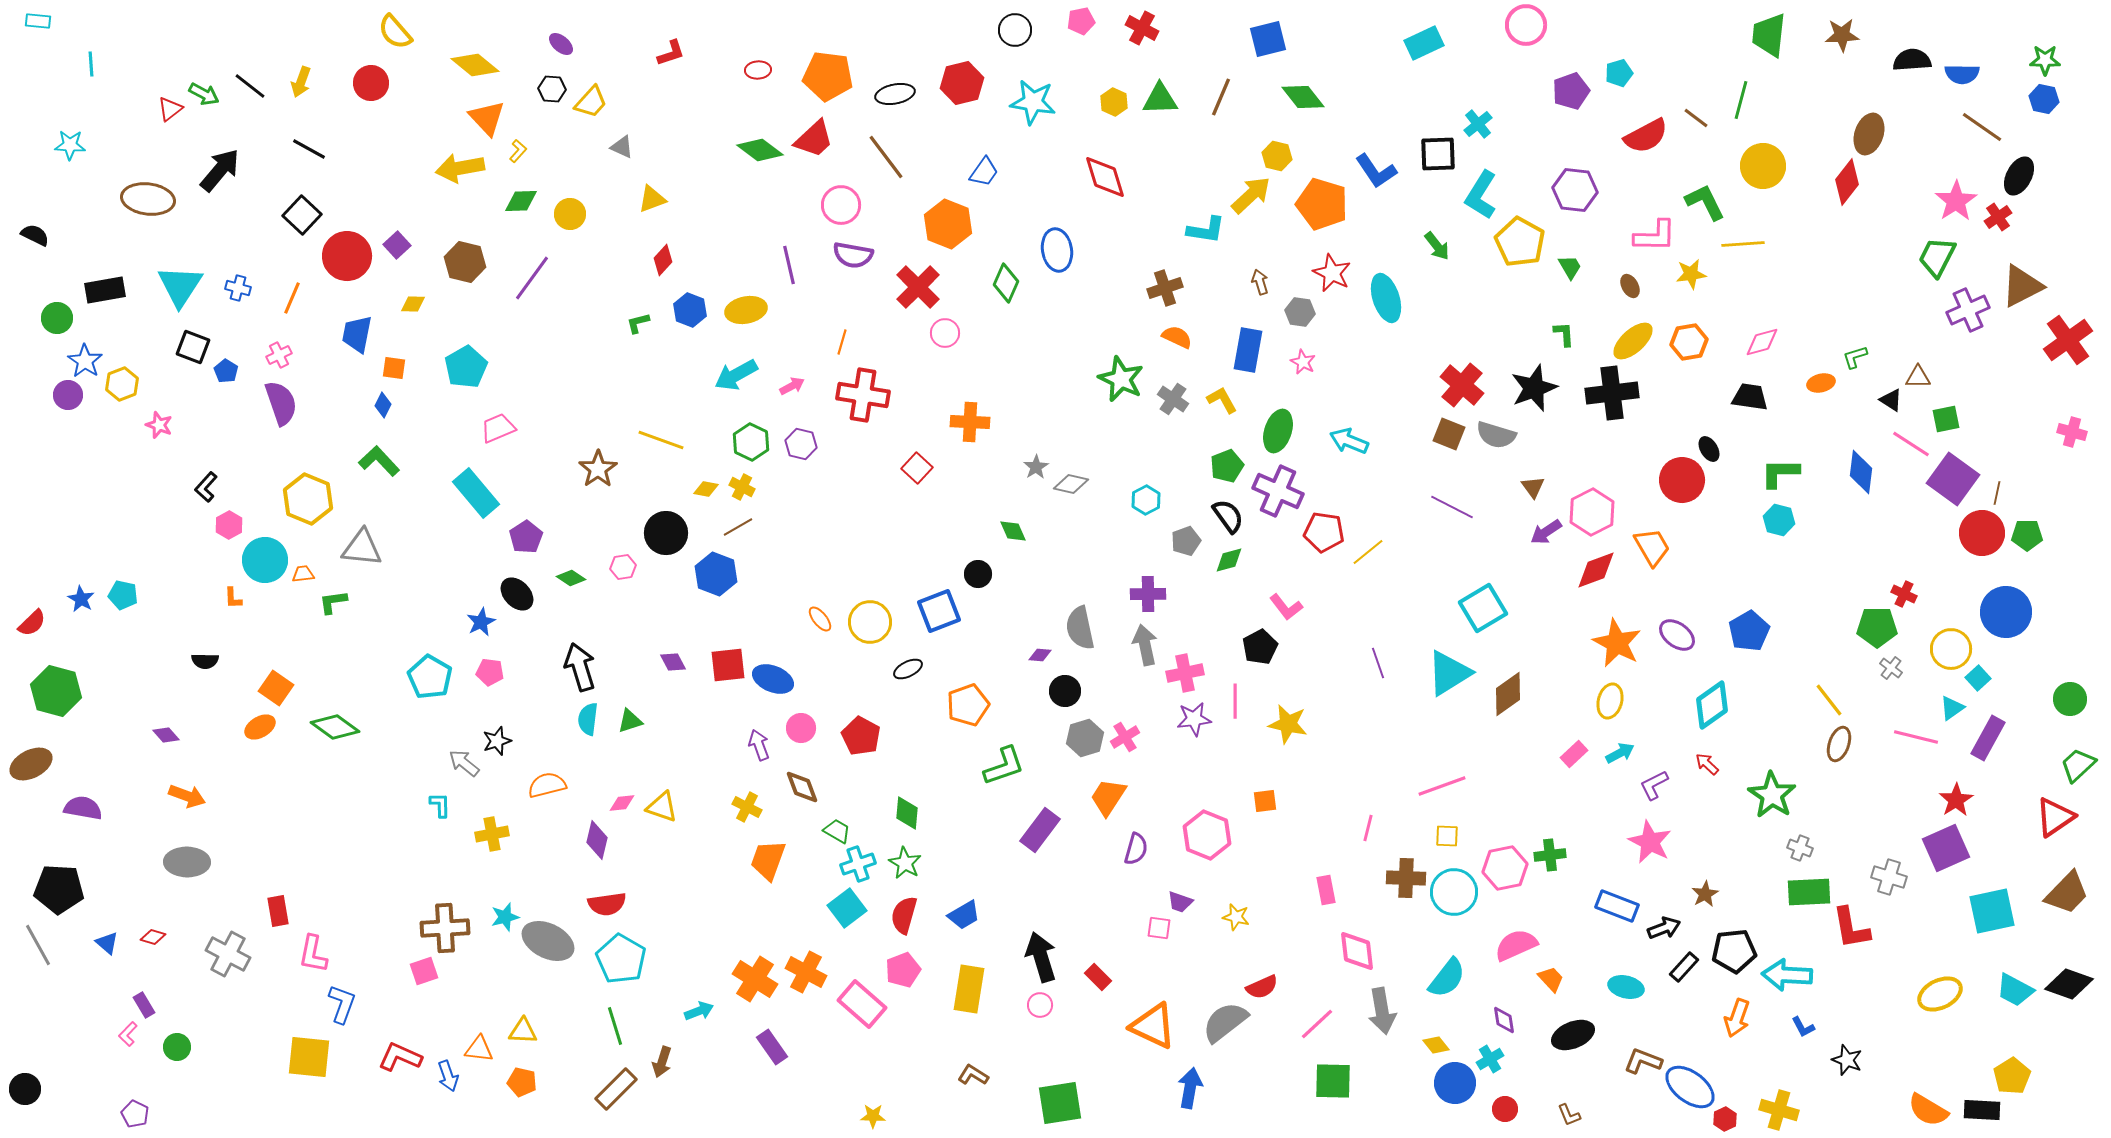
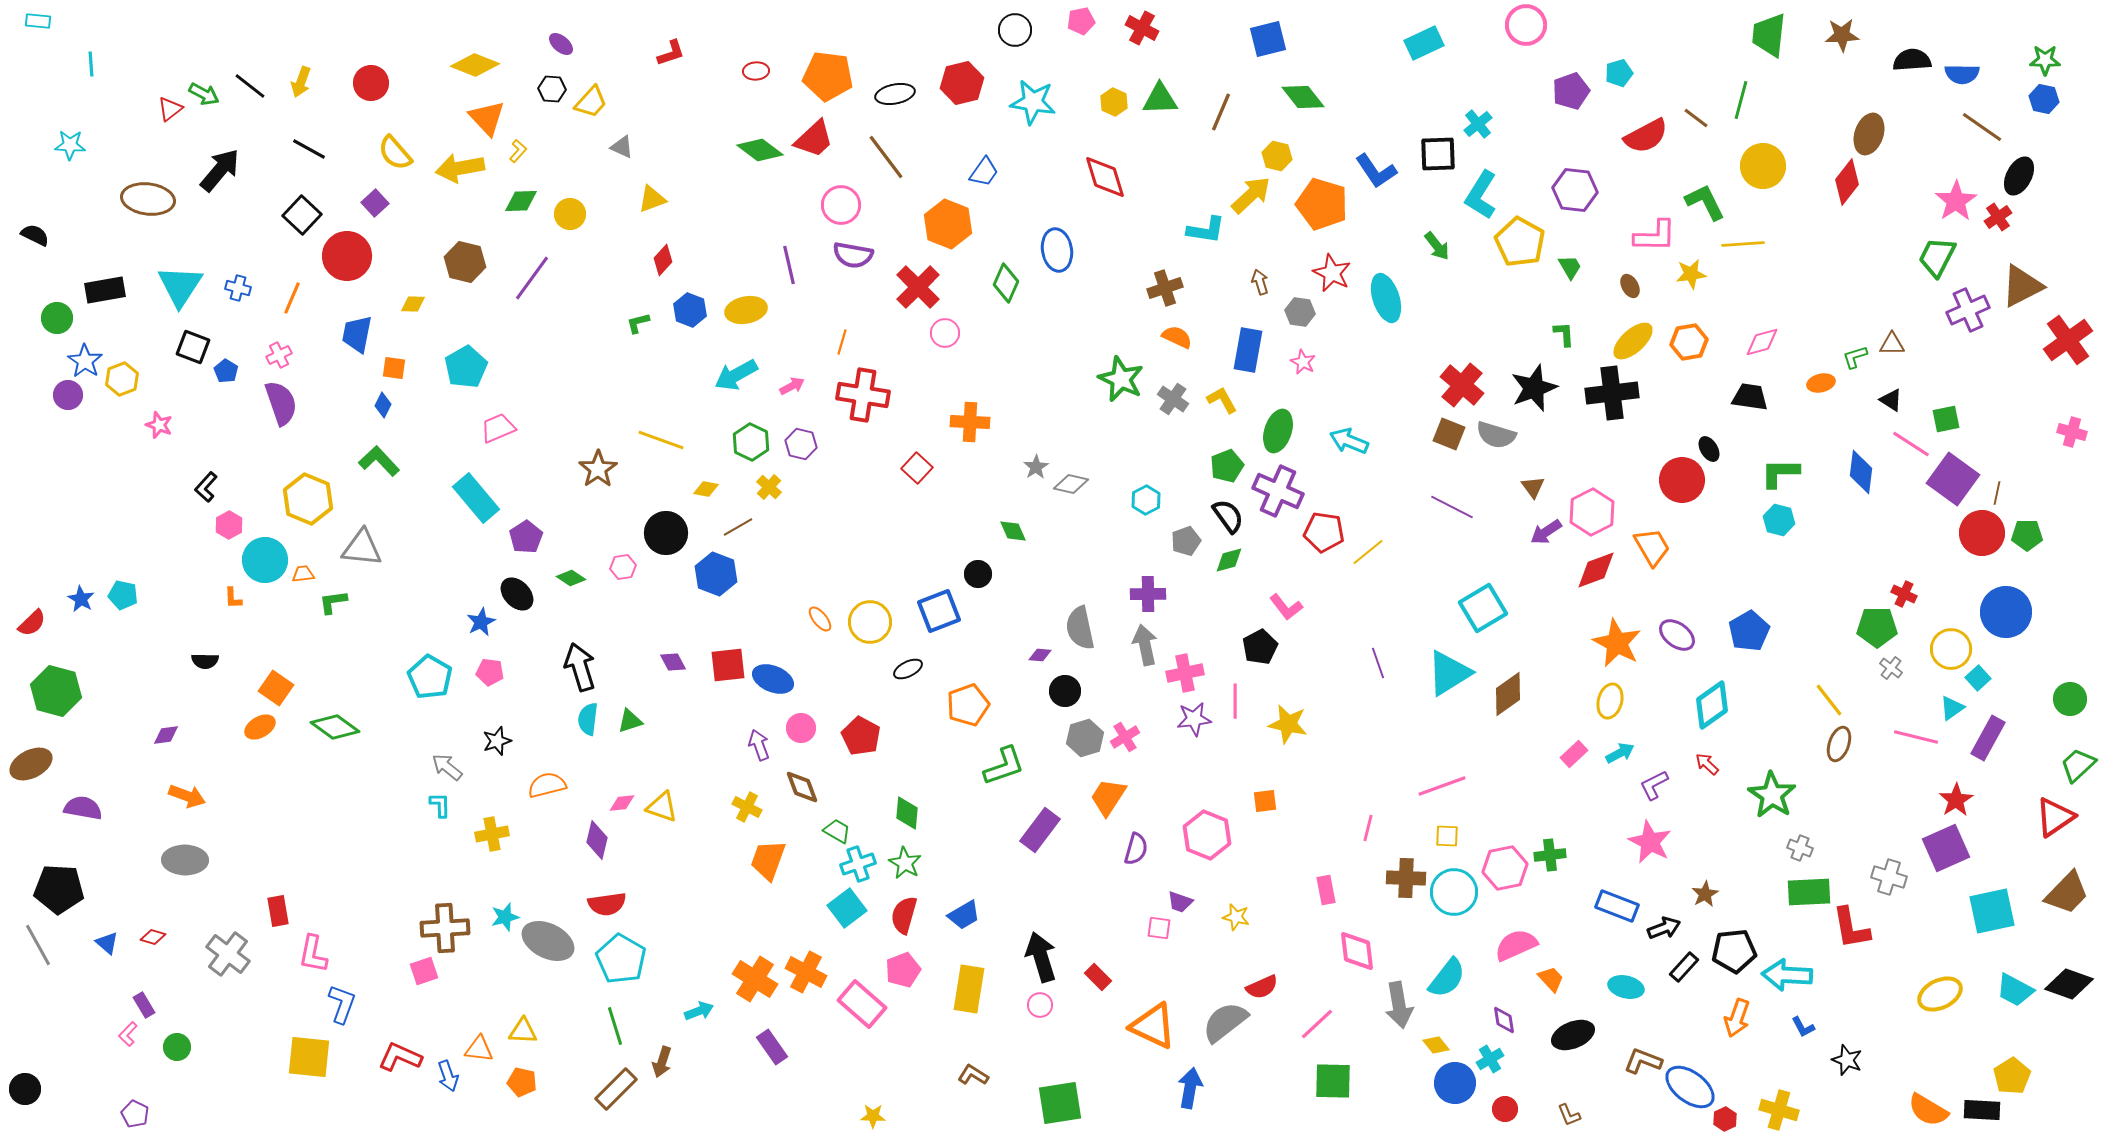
yellow semicircle at (395, 32): moved 121 px down
yellow diamond at (475, 65): rotated 18 degrees counterclockwise
red ellipse at (758, 70): moved 2 px left, 1 px down
brown line at (1221, 97): moved 15 px down
purple square at (397, 245): moved 22 px left, 42 px up
brown triangle at (1918, 377): moved 26 px left, 33 px up
yellow hexagon at (122, 384): moved 5 px up
yellow cross at (742, 487): moved 27 px right; rotated 15 degrees clockwise
cyan rectangle at (476, 493): moved 5 px down
purple diamond at (166, 735): rotated 56 degrees counterclockwise
gray arrow at (464, 763): moved 17 px left, 4 px down
gray ellipse at (187, 862): moved 2 px left, 2 px up
gray cross at (228, 954): rotated 9 degrees clockwise
gray arrow at (1382, 1011): moved 17 px right, 6 px up
